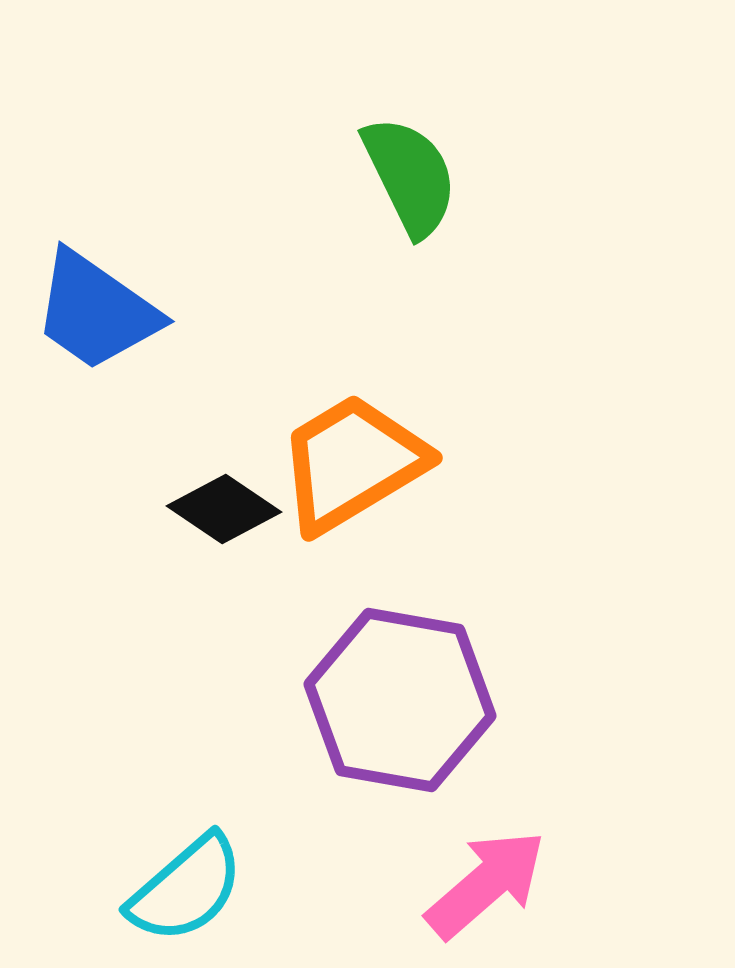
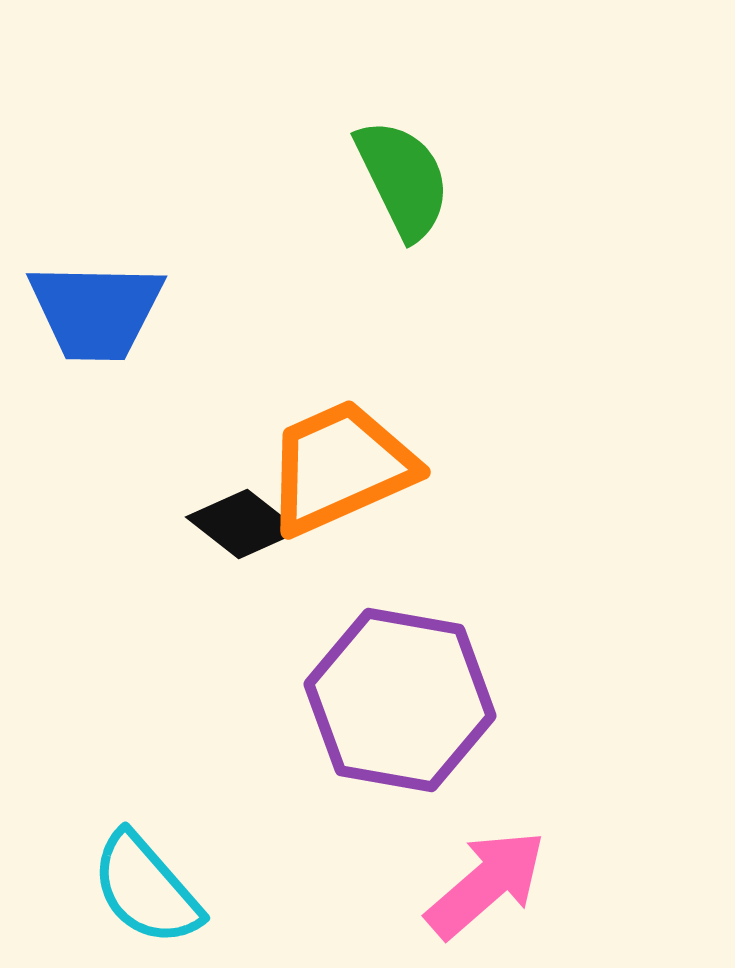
green semicircle: moved 7 px left, 3 px down
blue trapezoid: rotated 34 degrees counterclockwise
orange trapezoid: moved 12 px left, 4 px down; rotated 7 degrees clockwise
black diamond: moved 19 px right, 15 px down; rotated 4 degrees clockwise
cyan semicircle: moved 40 px left; rotated 90 degrees clockwise
